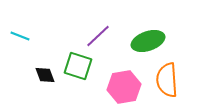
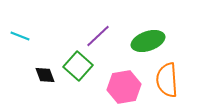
green square: rotated 24 degrees clockwise
